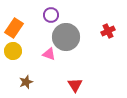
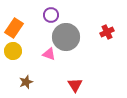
red cross: moved 1 px left, 1 px down
